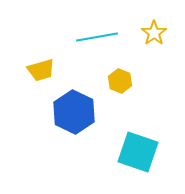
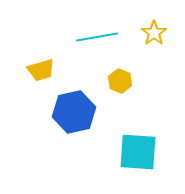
blue hexagon: rotated 21 degrees clockwise
cyan square: rotated 15 degrees counterclockwise
